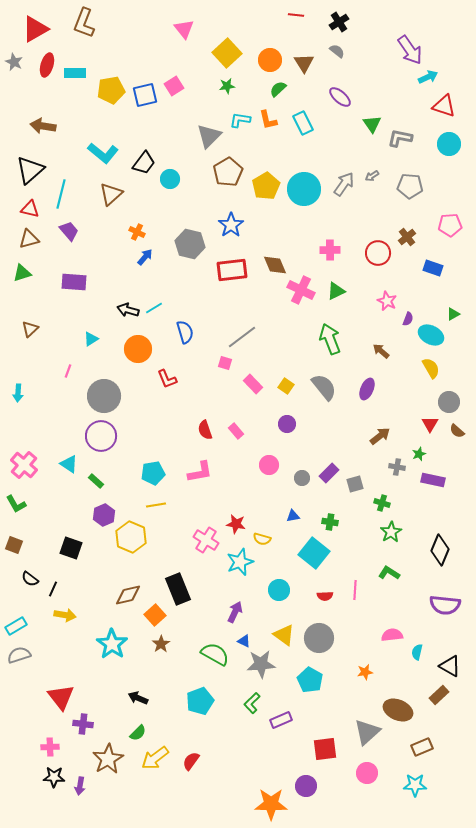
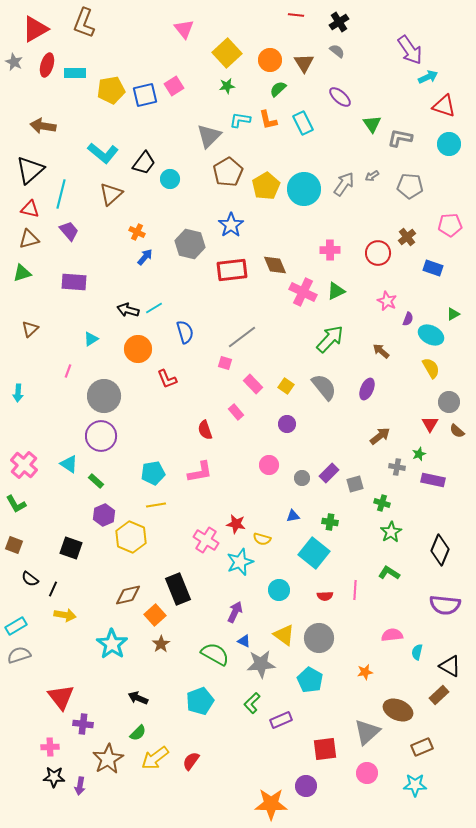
pink cross at (301, 290): moved 2 px right, 2 px down
green arrow at (330, 339): rotated 64 degrees clockwise
pink rectangle at (236, 431): moved 19 px up
